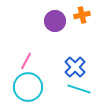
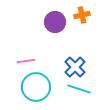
purple circle: moved 1 px down
pink line: rotated 54 degrees clockwise
cyan circle: moved 8 px right
